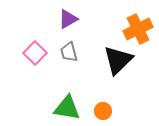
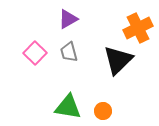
orange cross: moved 1 px up
green triangle: moved 1 px right, 1 px up
